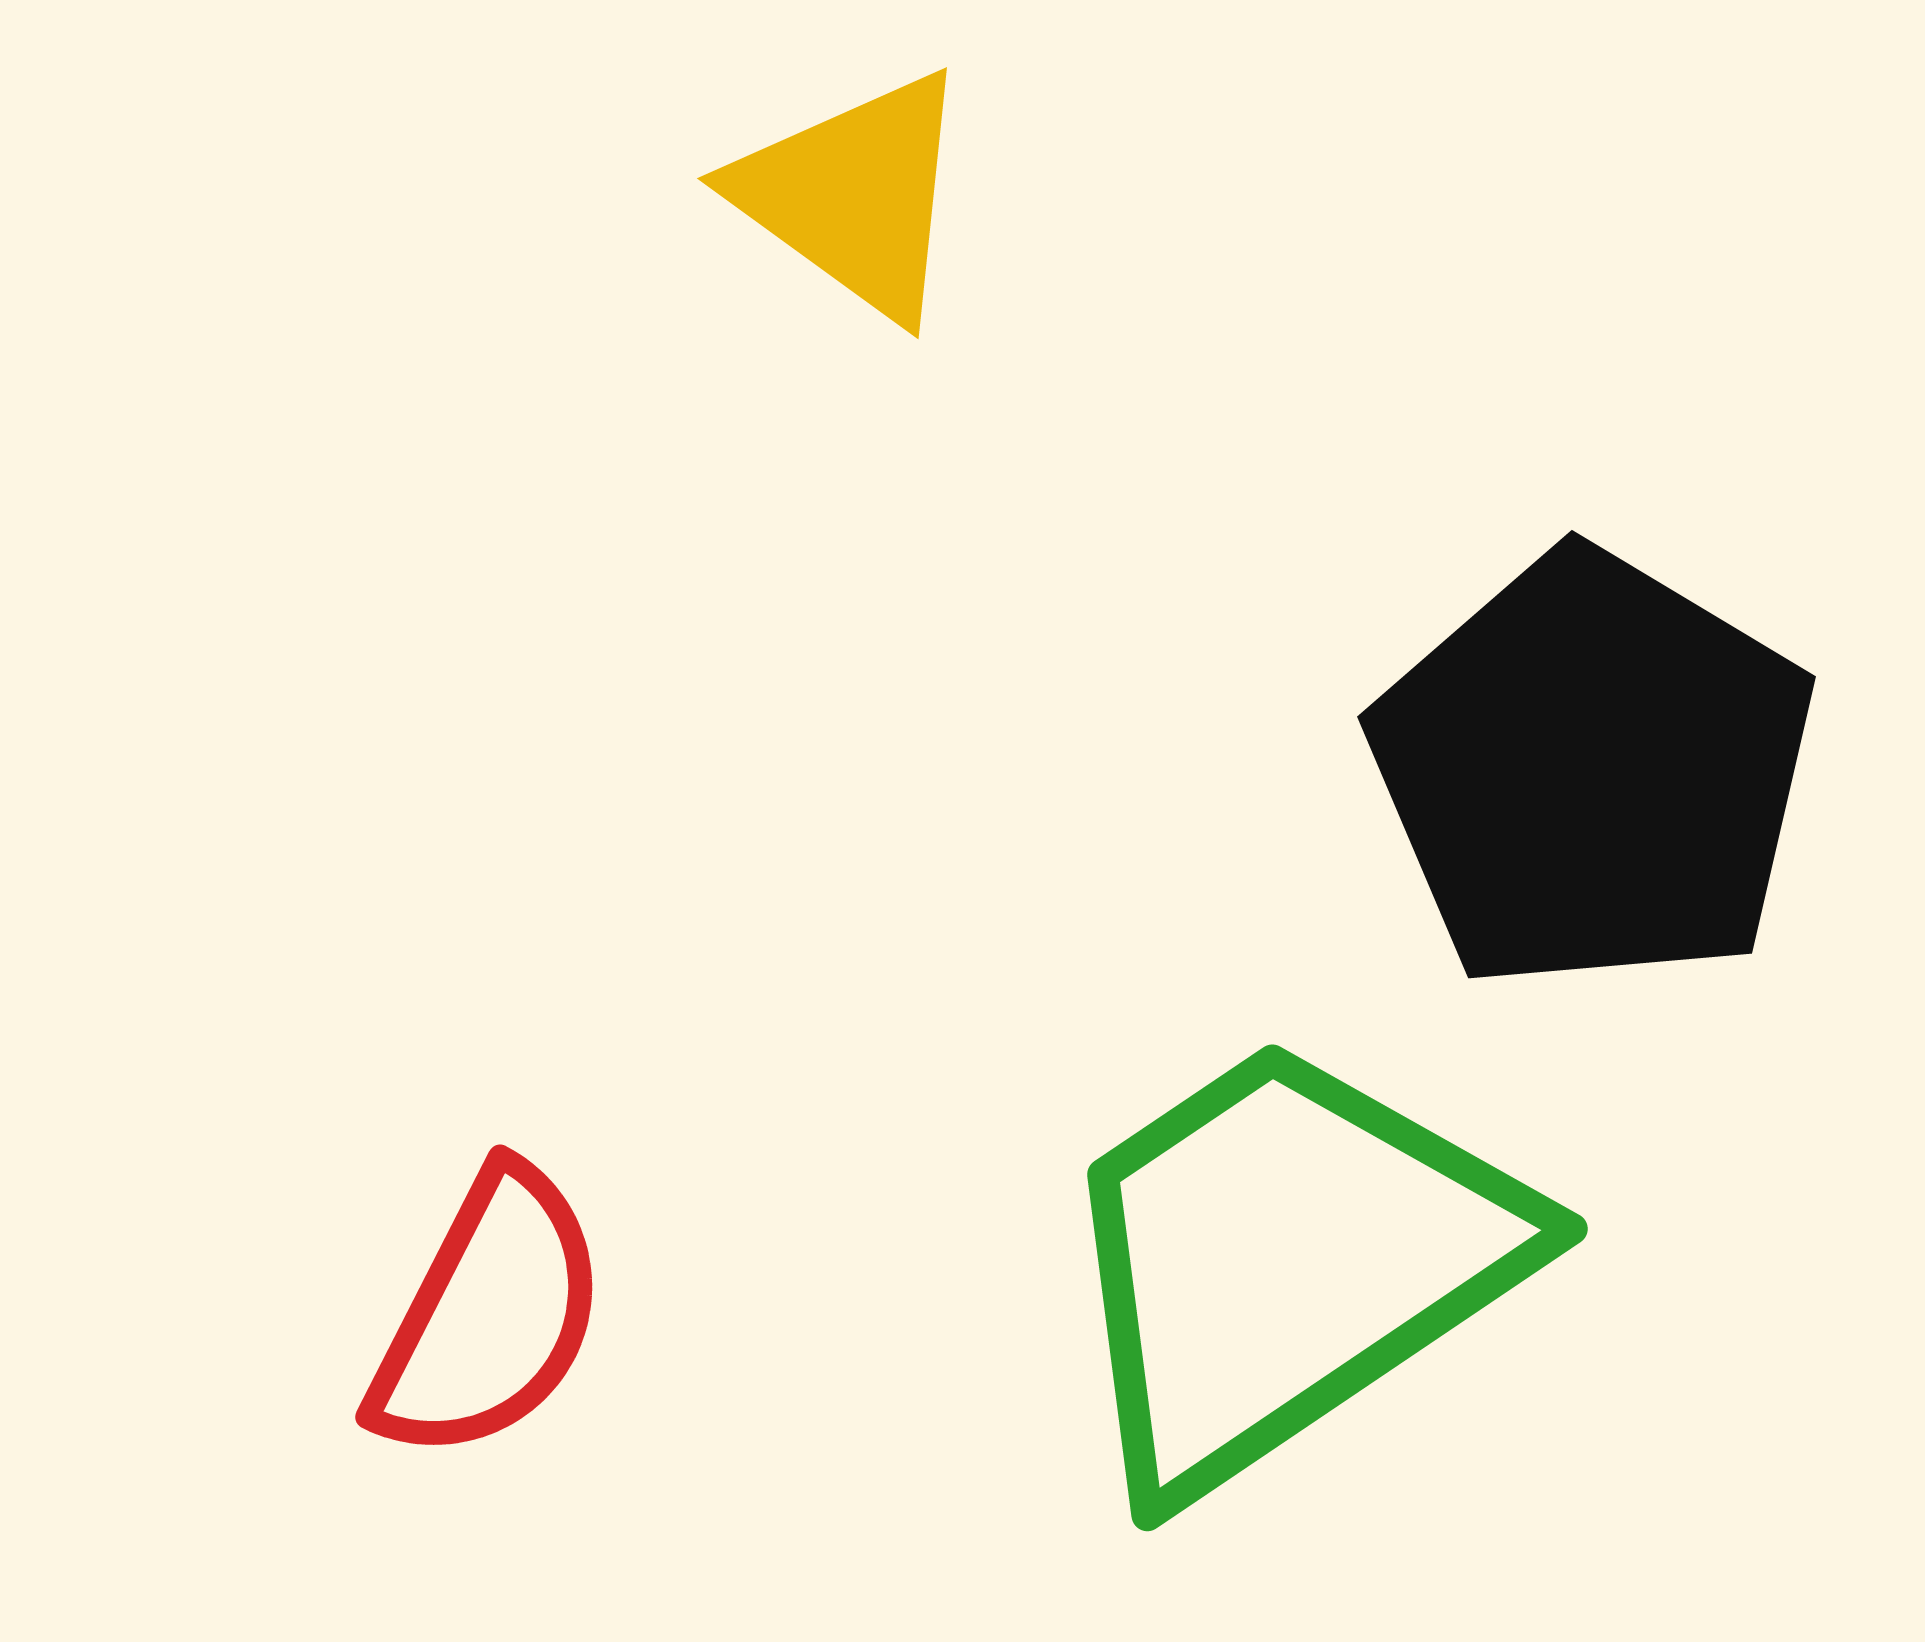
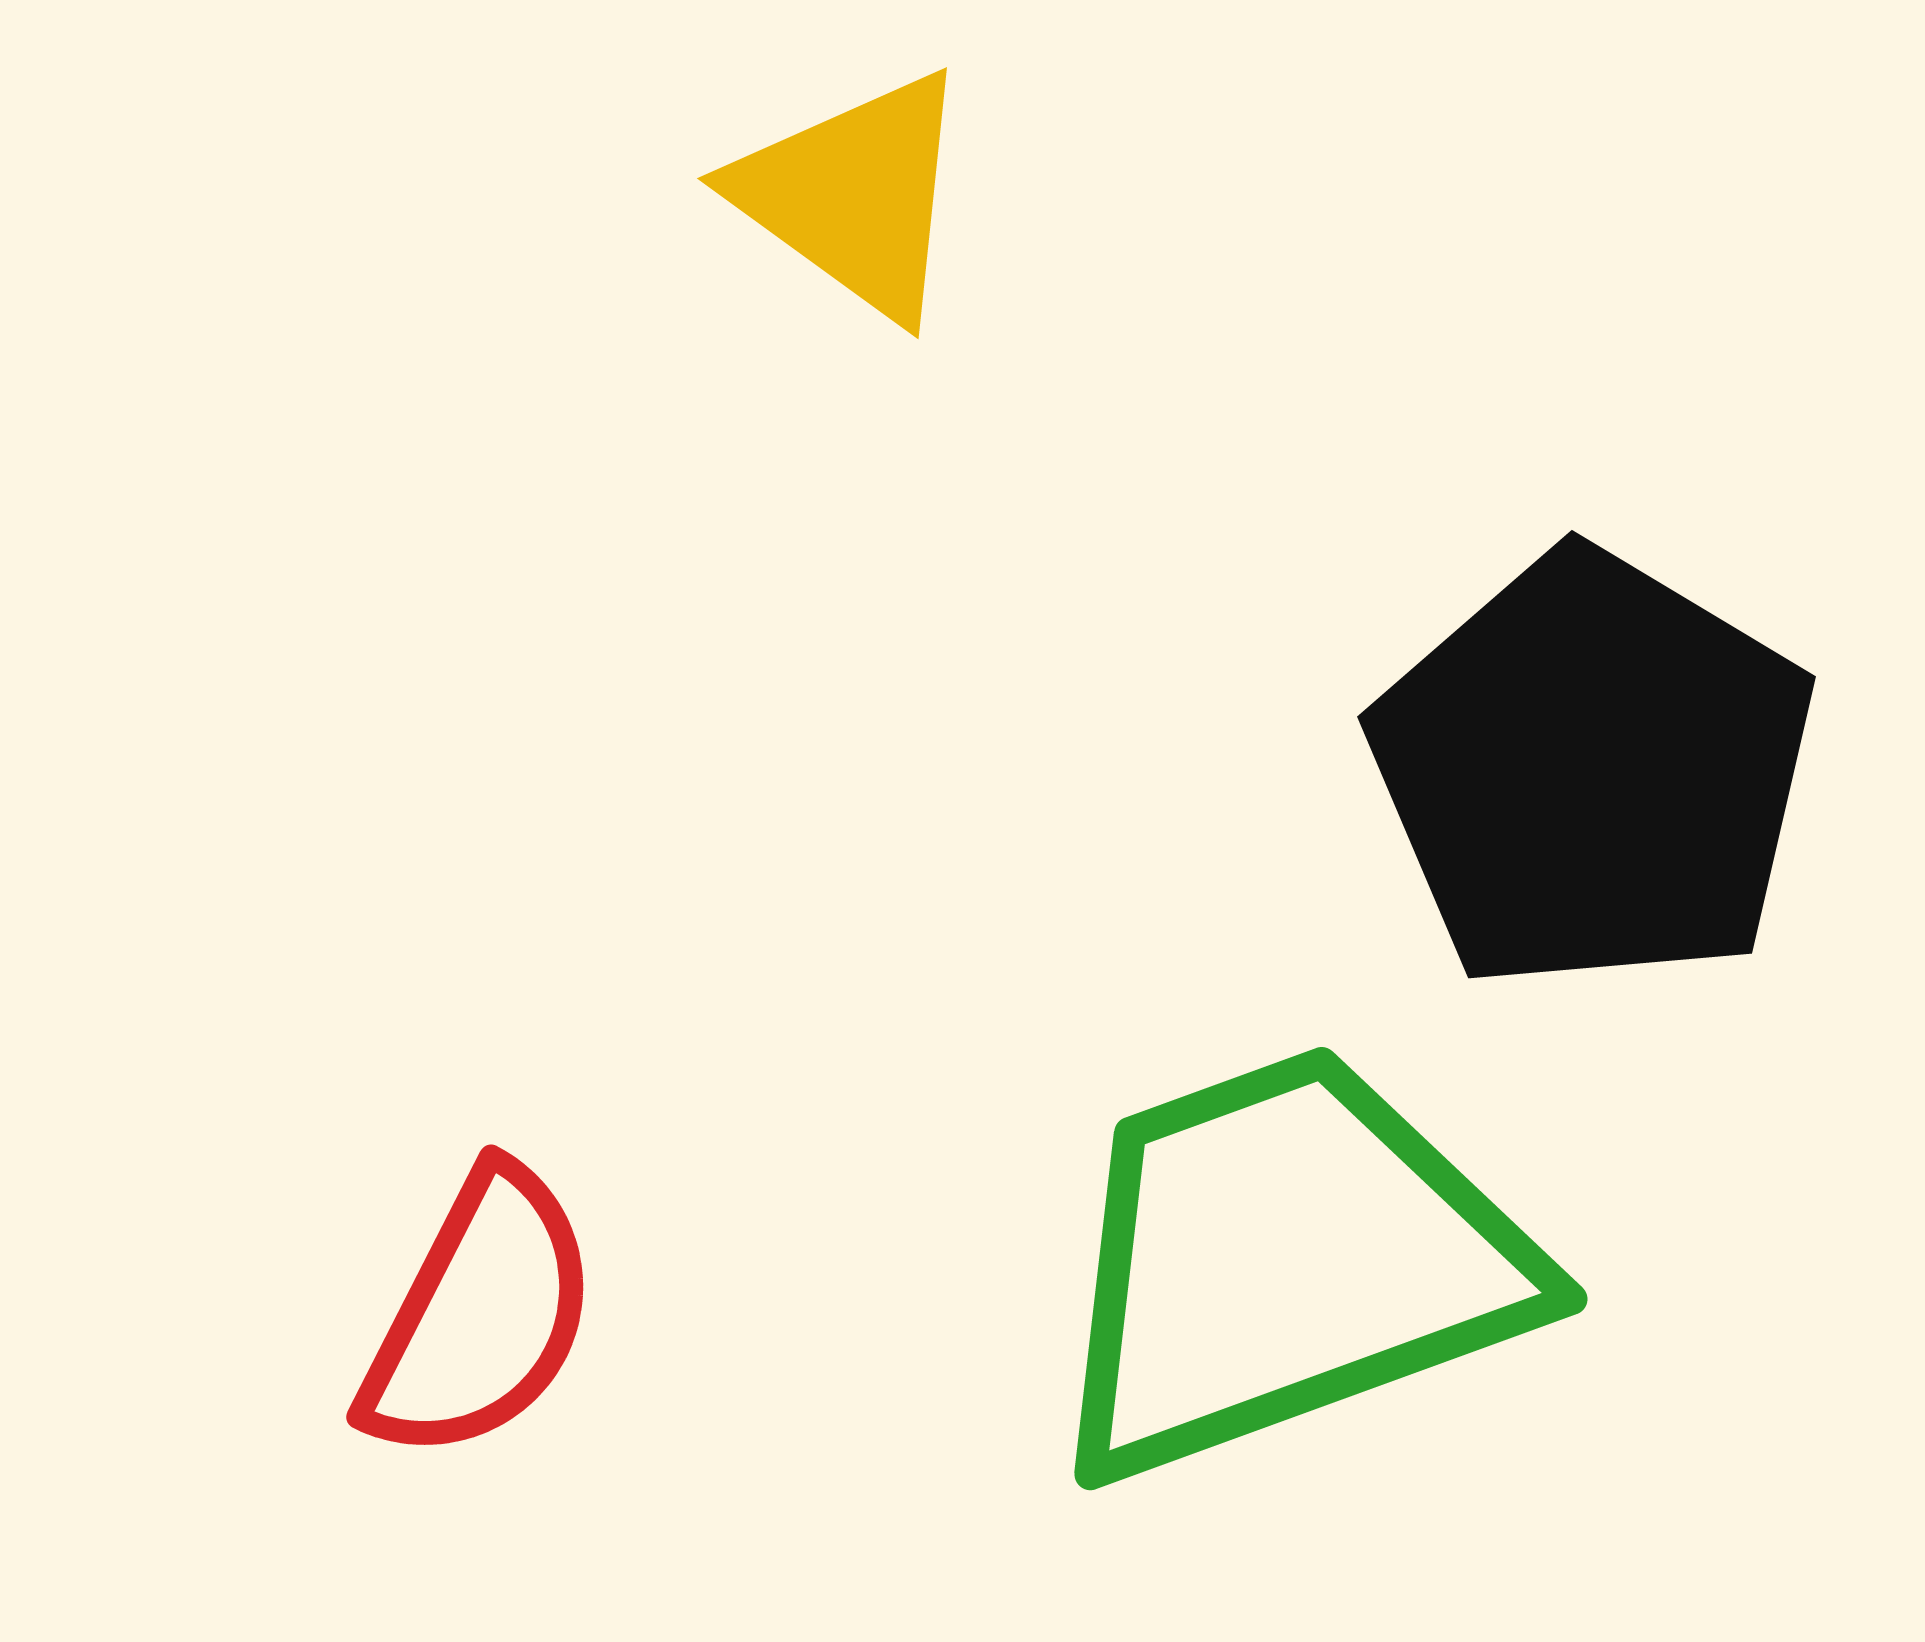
green trapezoid: rotated 14 degrees clockwise
red semicircle: moved 9 px left
